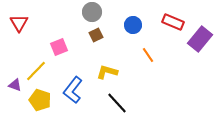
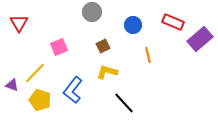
brown square: moved 7 px right, 11 px down
purple rectangle: rotated 10 degrees clockwise
orange line: rotated 21 degrees clockwise
yellow line: moved 1 px left, 2 px down
purple triangle: moved 3 px left
black line: moved 7 px right
